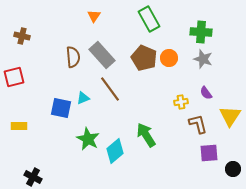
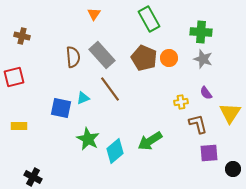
orange triangle: moved 2 px up
yellow triangle: moved 3 px up
green arrow: moved 4 px right, 6 px down; rotated 90 degrees counterclockwise
